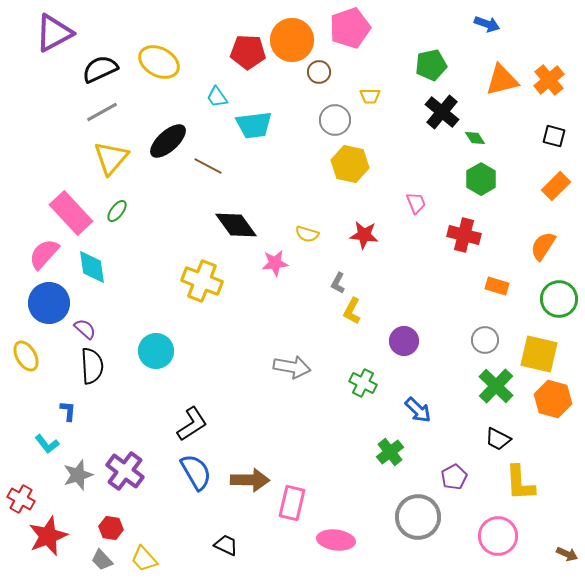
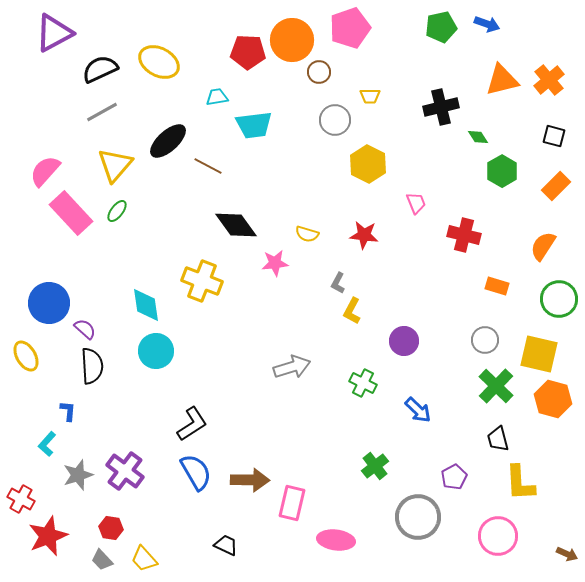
green pentagon at (431, 65): moved 10 px right, 38 px up
cyan trapezoid at (217, 97): rotated 115 degrees clockwise
black cross at (442, 112): moved 1 px left, 5 px up; rotated 36 degrees clockwise
green diamond at (475, 138): moved 3 px right, 1 px up
yellow triangle at (111, 158): moved 4 px right, 7 px down
yellow hexagon at (350, 164): moved 18 px right; rotated 15 degrees clockwise
green hexagon at (481, 179): moved 21 px right, 8 px up
pink semicircle at (44, 254): moved 1 px right, 83 px up
cyan diamond at (92, 267): moved 54 px right, 38 px down
gray arrow at (292, 367): rotated 27 degrees counterclockwise
black trapezoid at (498, 439): rotated 48 degrees clockwise
cyan L-shape at (47, 444): rotated 80 degrees clockwise
green cross at (390, 452): moved 15 px left, 14 px down
